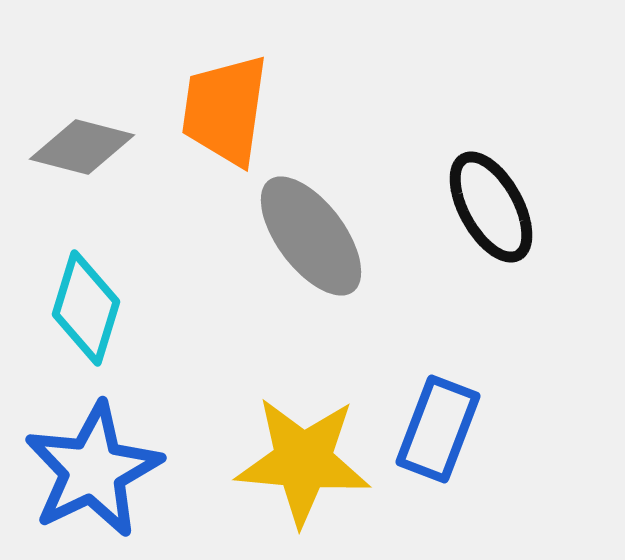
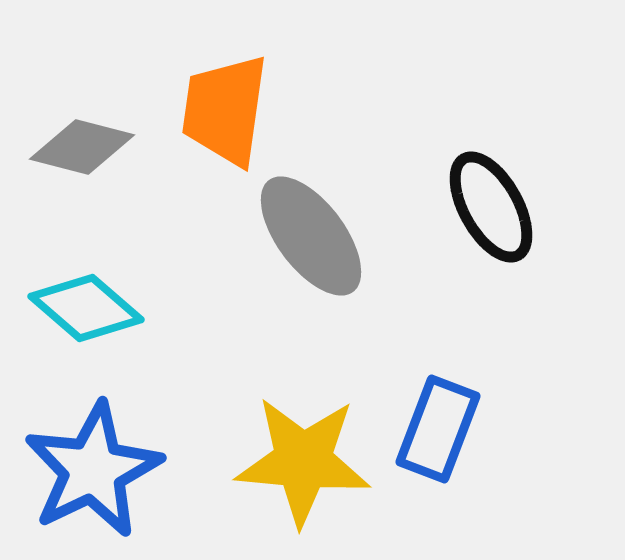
cyan diamond: rotated 66 degrees counterclockwise
